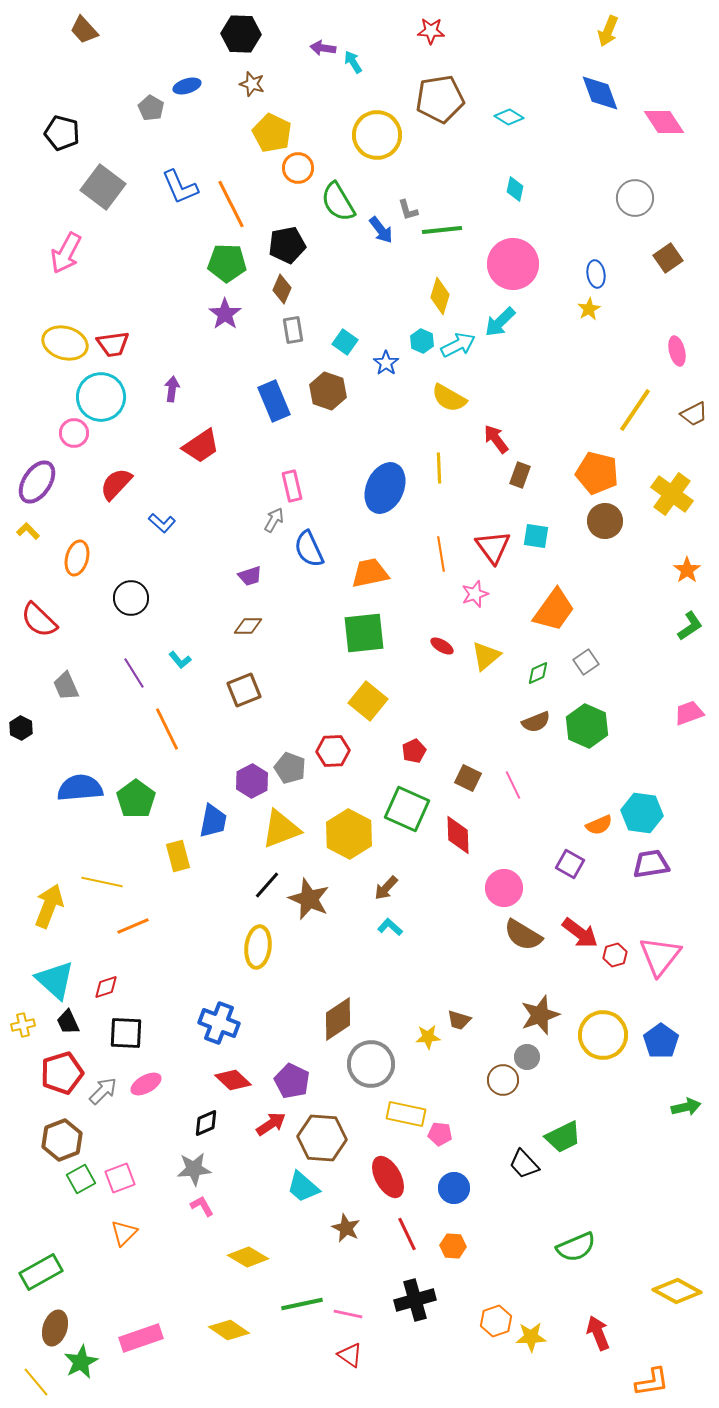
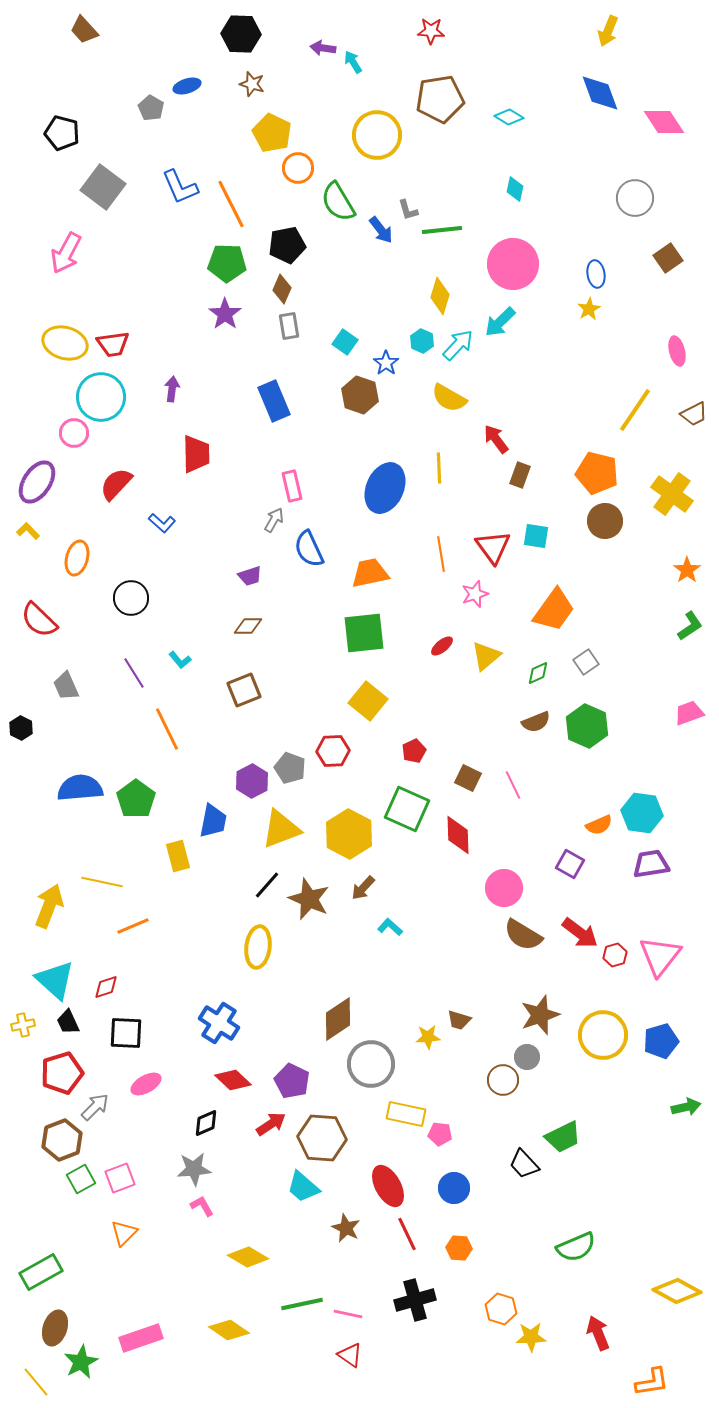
gray rectangle at (293, 330): moved 4 px left, 4 px up
cyan arrow at (458, 345): rotated 20 degrees counterclockwise
brown hexagon at (328, 391): moved 32 px right, 4 px down
red trapezoid at (201, 446): moved 5 px left, 8 px down; rotated 57 degrees counterclockwise
red ellipse at (442, 646): rotated 70 degrees counterclockwise
brown arrow at (386, 888): moved 23 px left
blue cross at (219, 1023): rotated 12 degrees clockwise
blue pentagon at (661, 1041): rotated 20 degrees clockwise
gray arrow at (103, 1091): moved 8 px left, 16 px down
red ellipse at (388, 1177): moved 9 px down
orange hexagon at (453, 1246): moved 6 px right, 2 px down
orange hexagon at (496, 1321): moved 5 px right, 12 px up; rotated 24 degrees counterclockwise
